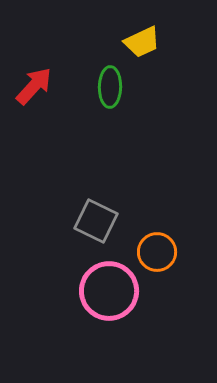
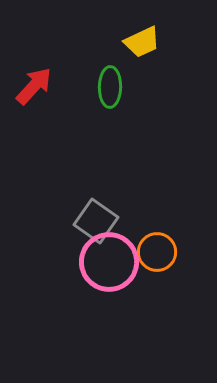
gray square: rotated 9 degrees clockwise
pink circle: moved 29 px up
